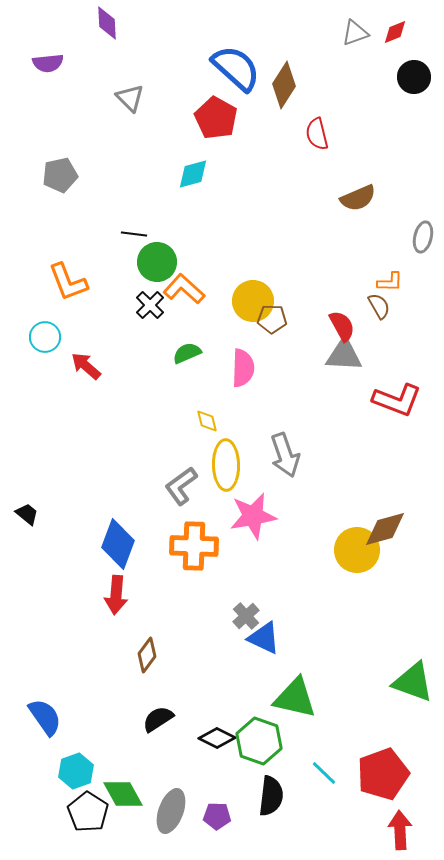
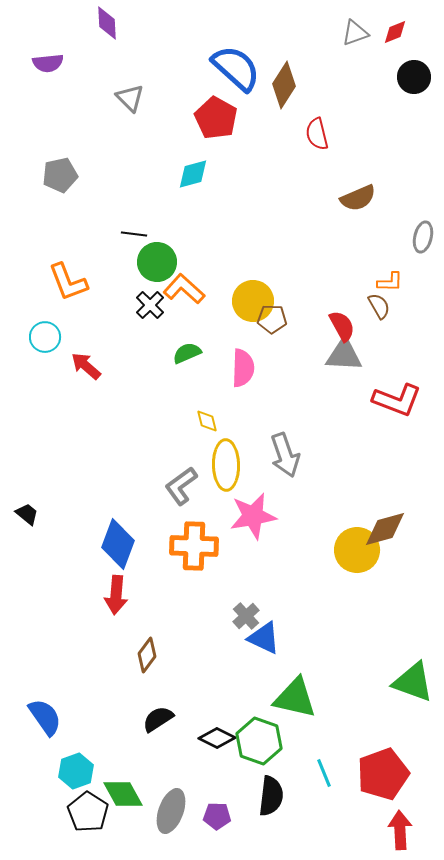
cyan line at (324, 773): rotated 24 degrees clockwise
